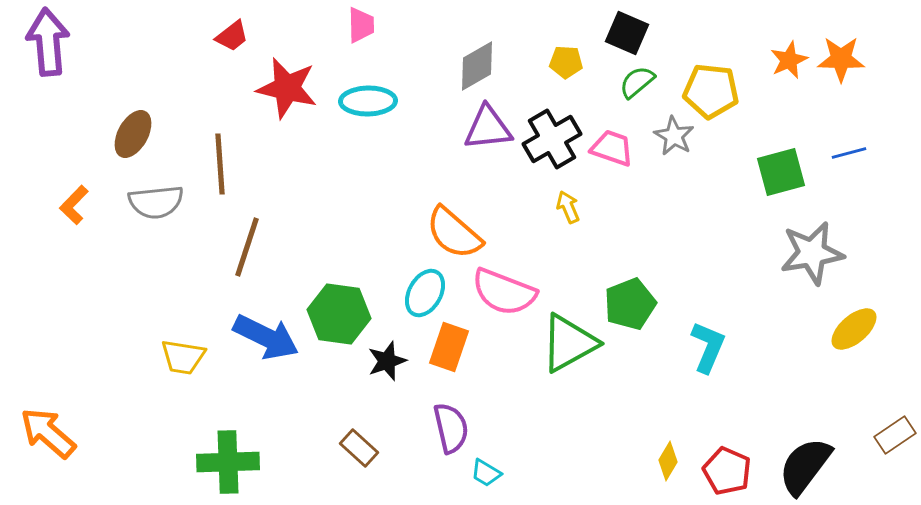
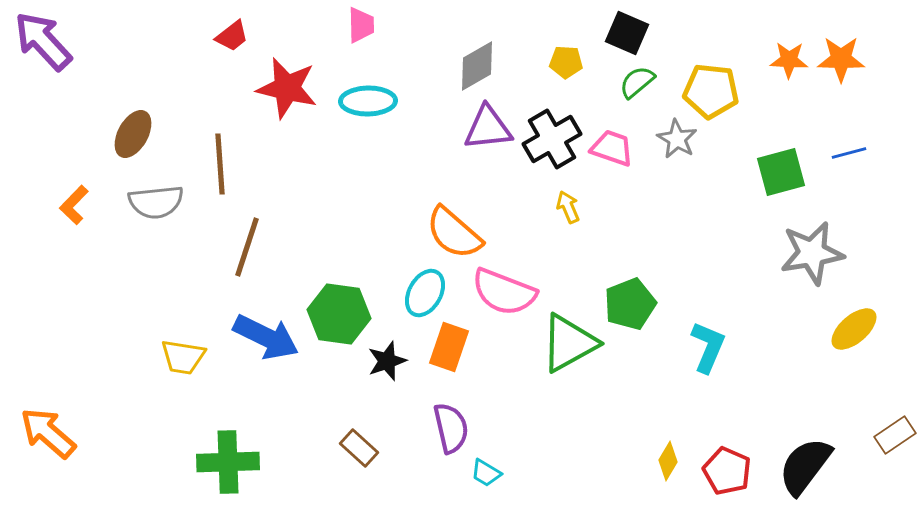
purple arrow at (48, 42): moved 5 px left, 1 px up; rotated 38 degrees counterclockwise
orange star at (789, 60): rotated 27 degrees clockwise
gray star at (674, 136): moved 3 px right, 3 px down
